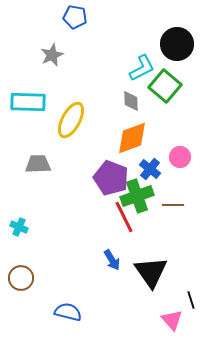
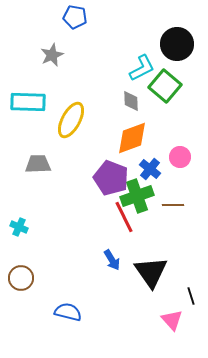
black line: moved 4 px up
